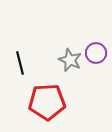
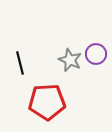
purple circle: moved 1 px down
